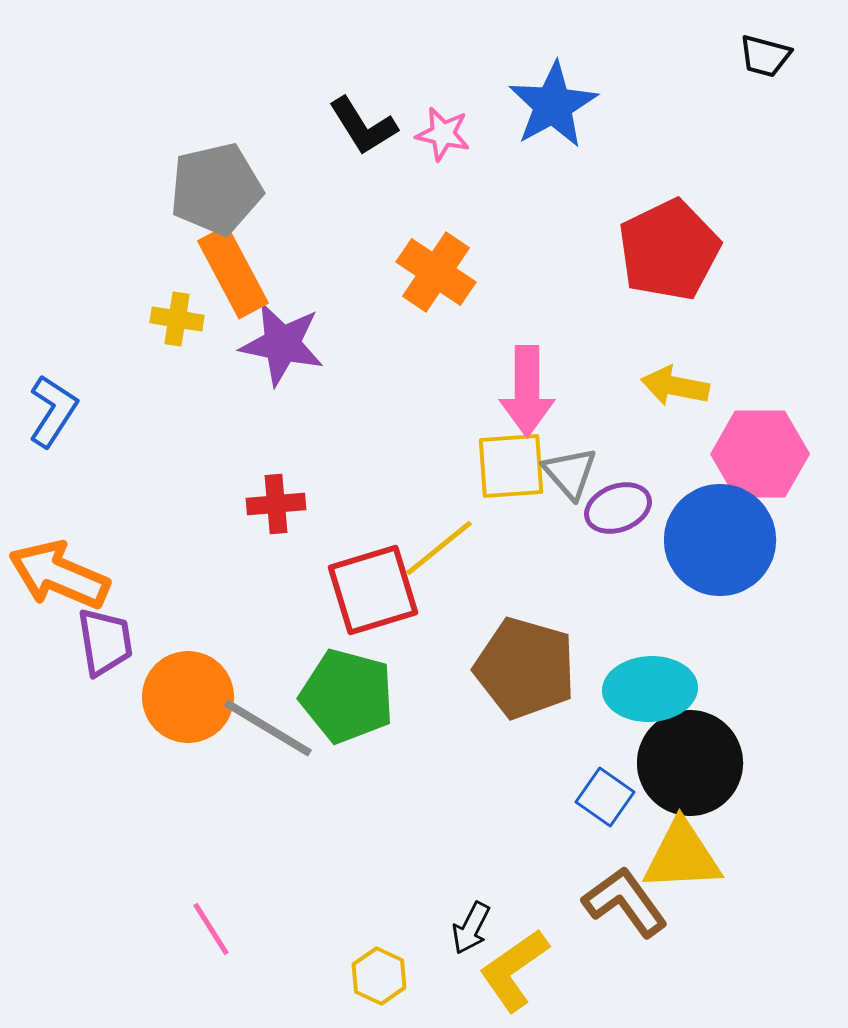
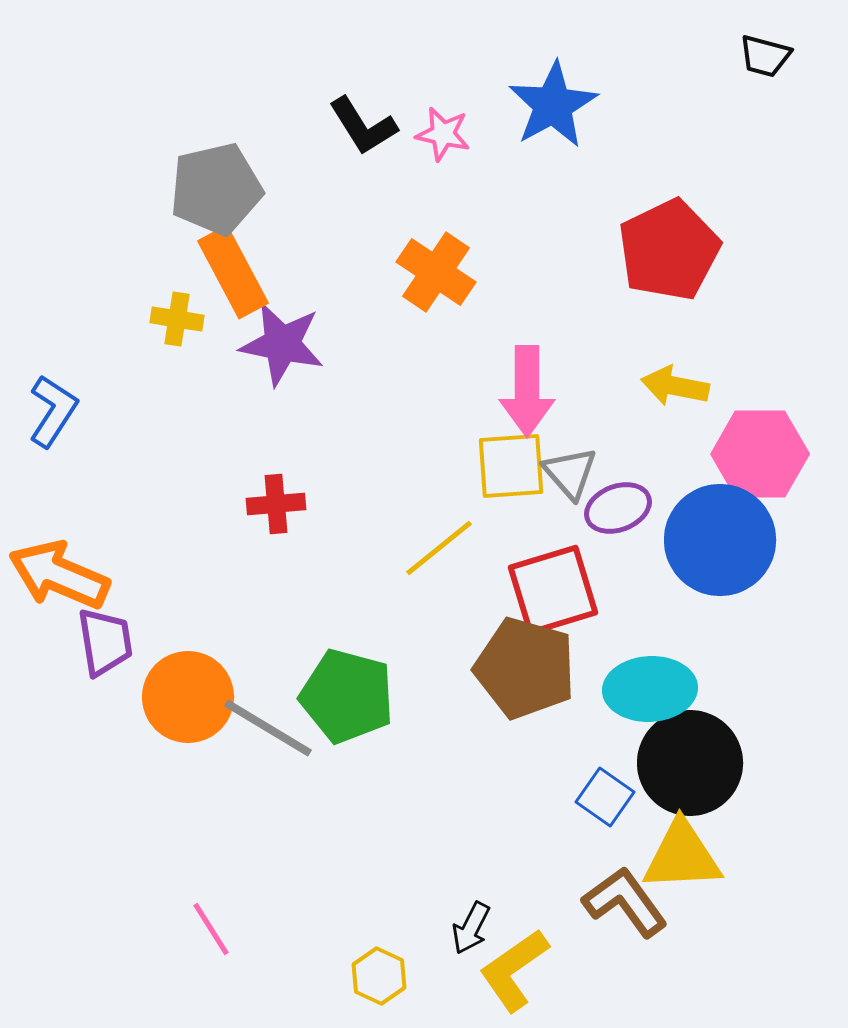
red square: moved 180 px right
